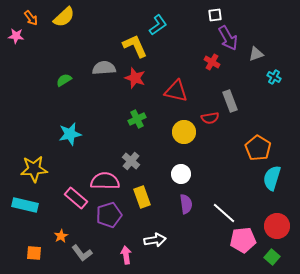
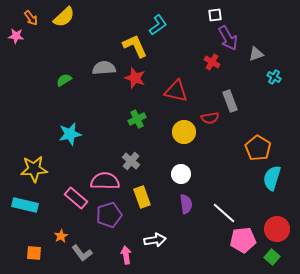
red circle: moved 3 px down
